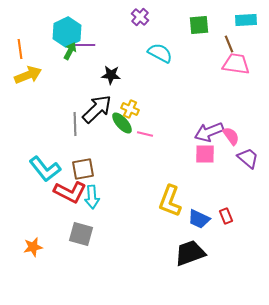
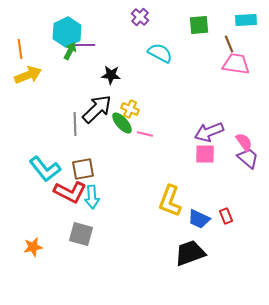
pink semicircle: moved 13 px right, 6 px down
